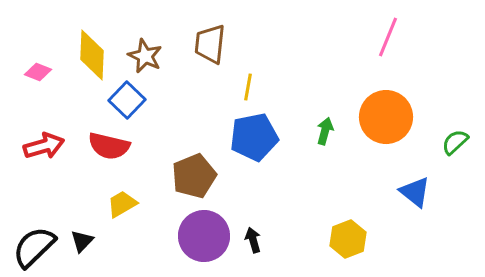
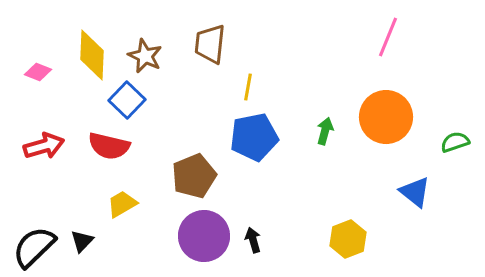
green semicircle: rotated 24 degrees clockwise
